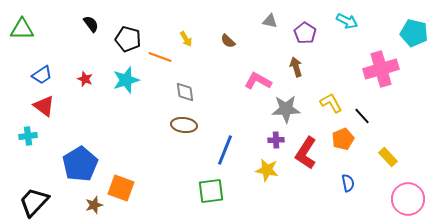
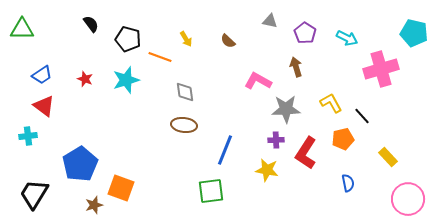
cyan arrow: moved 17 px down
orange pentagon: rotated 10 degrees clockwise
black trapezoid: moved 8 px up; rotated 12 degrees counterclockwise
